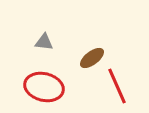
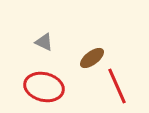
gray triangle: rotated 18 degrees clockwise
